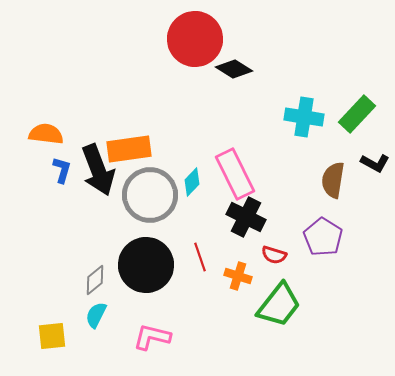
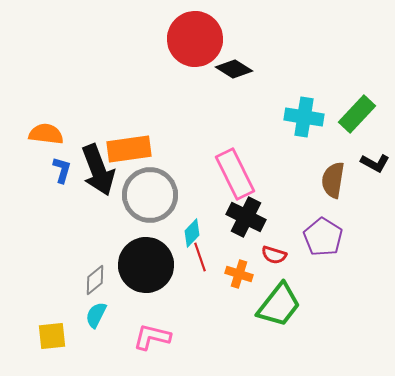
cyan diamond: moved 51 px down
orange cross: moved 1 px right, 2 px up
